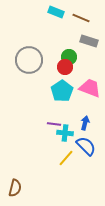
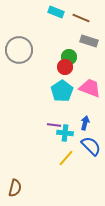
gray circle: moved 10 px left, 10 px up
purple line: moved 1 px down
blue semicircle: moved 5 px right
